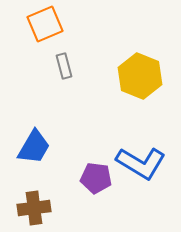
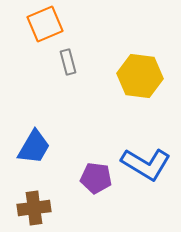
gray rectangle: moved 4 px right, 4 px up
yellow hexagon: rotated 15 degrees counterclockwise
blue L-shape: moved 5 px right, 1 px down
